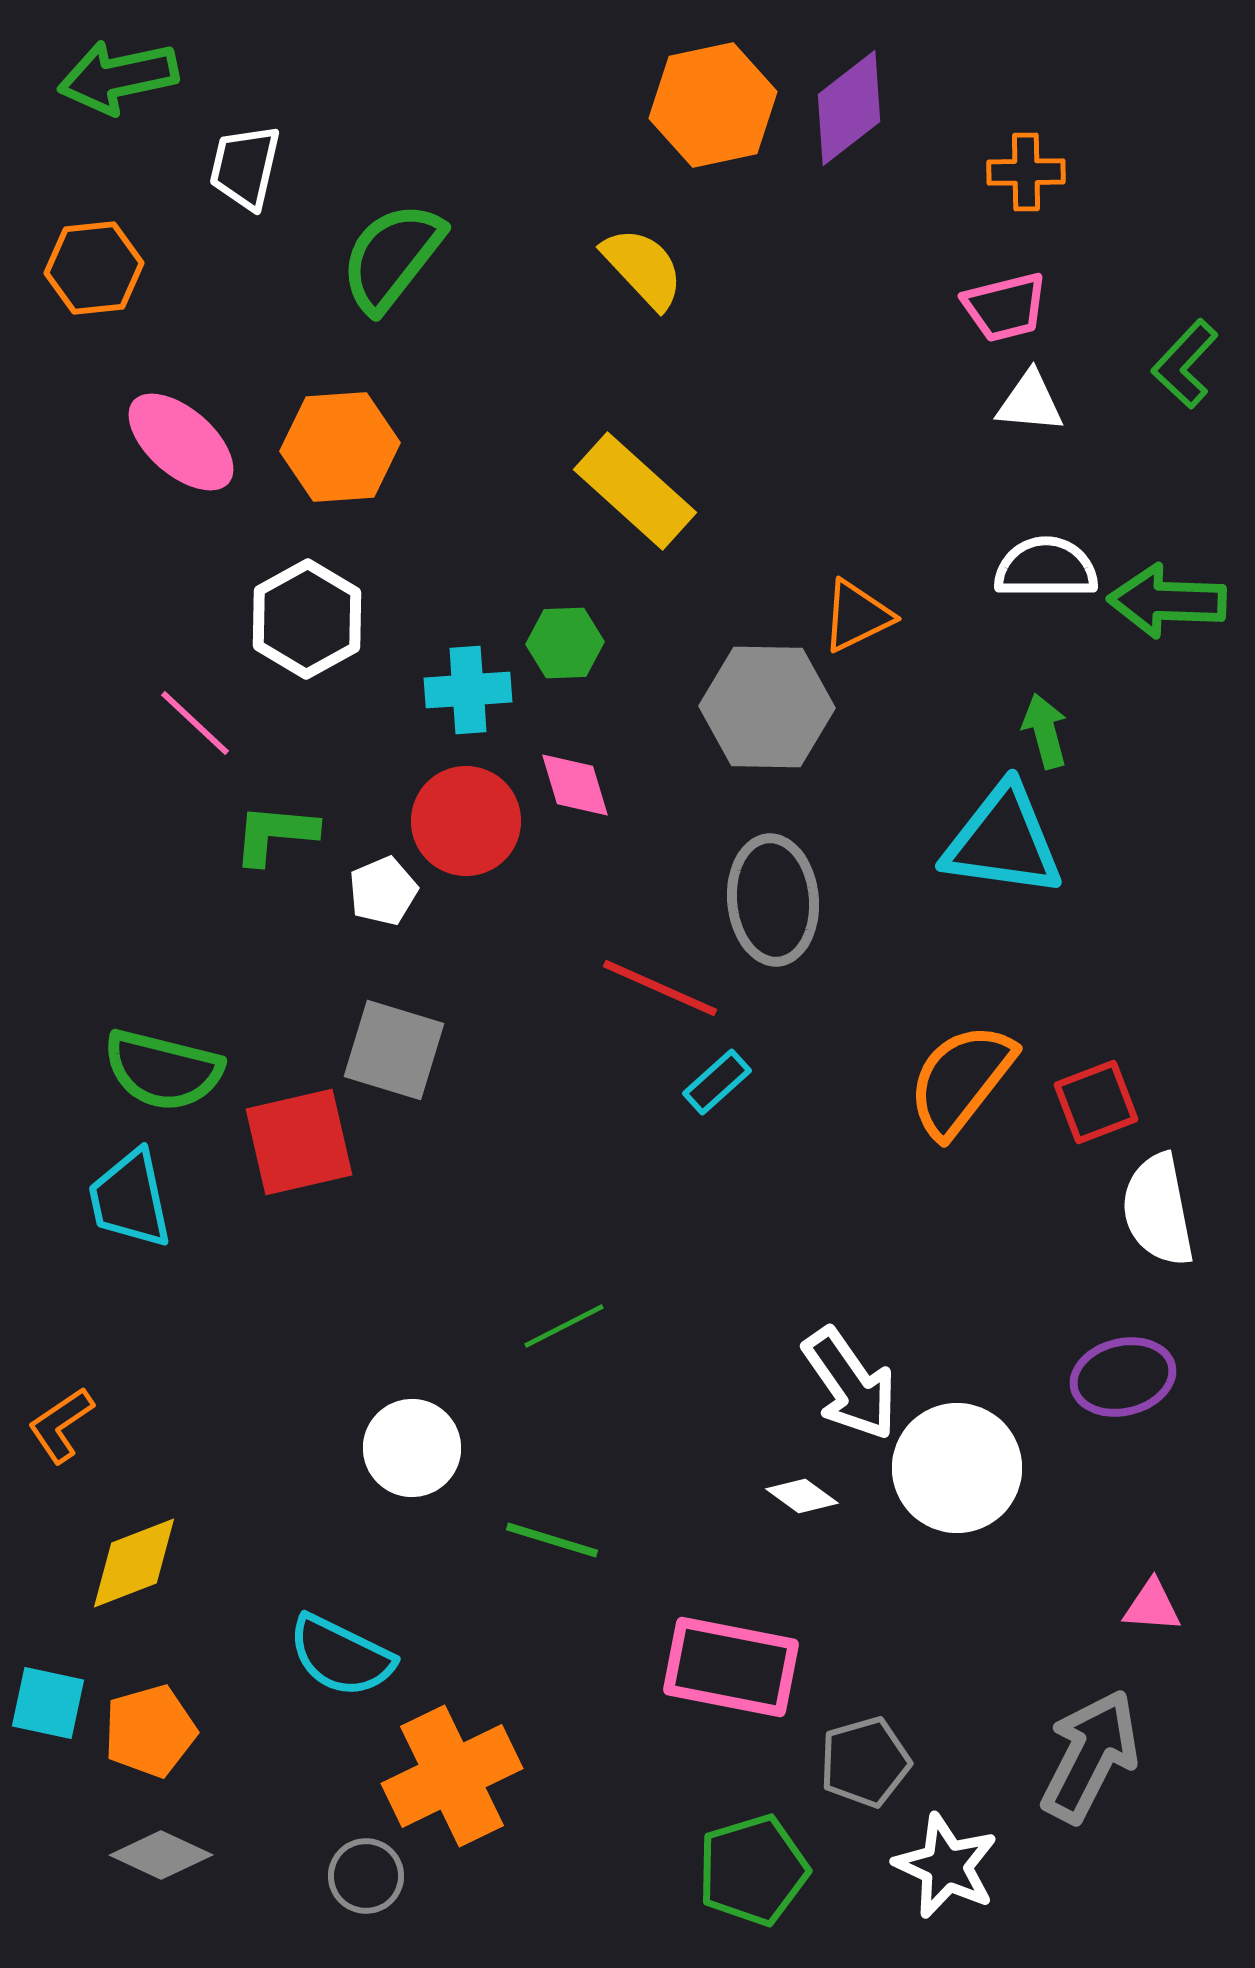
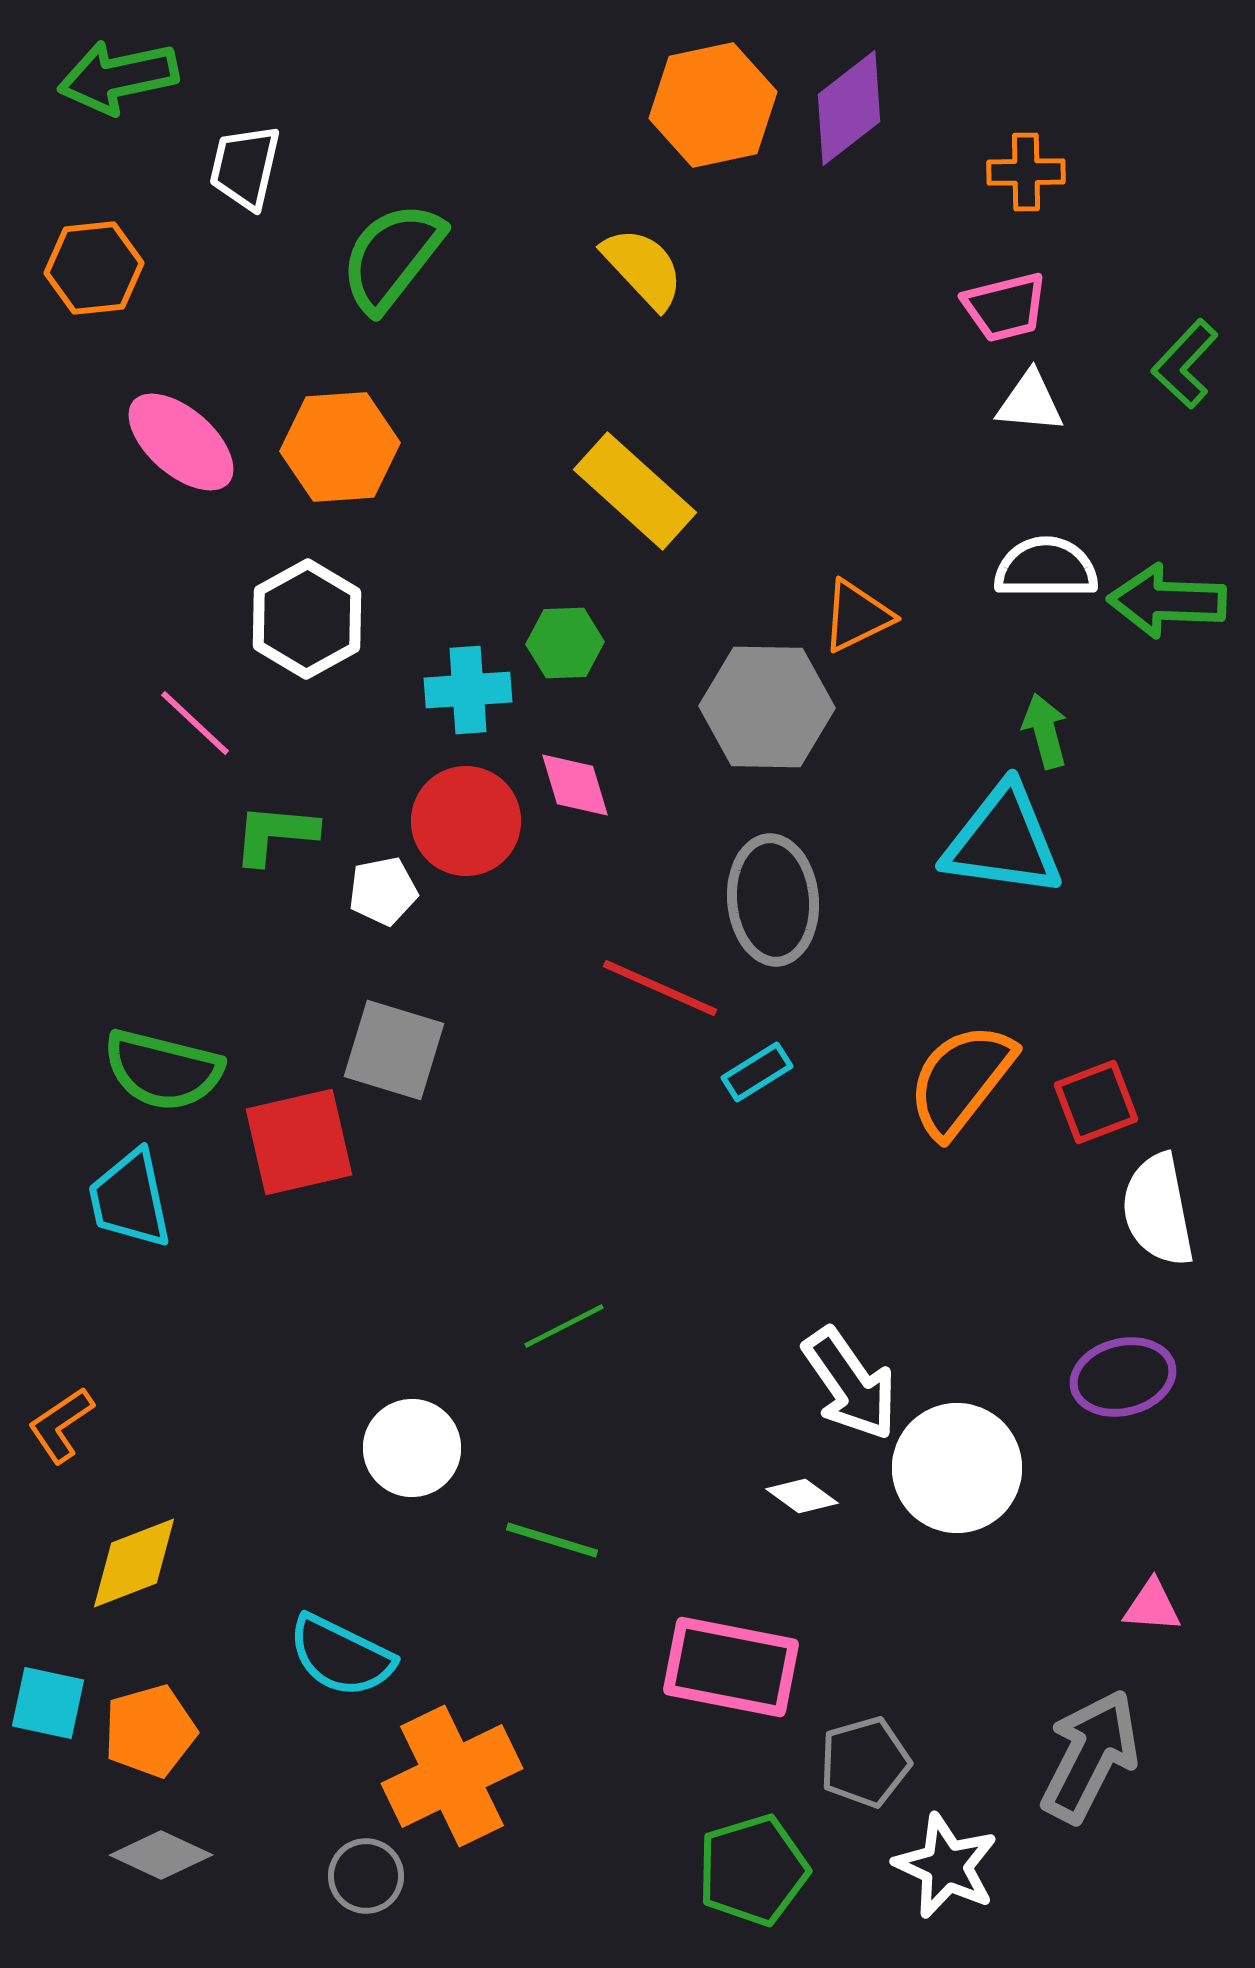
white pentagon at (383, 891): rotated 12 degrees clockwise
cyan rectangle at (717, 1082): moved 40 px right, 10 px up; rotated 10 degrees clockwise
